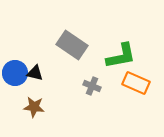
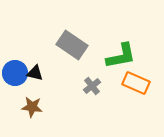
gray cross: rotated 30 degrees clockwise
brown star: moved 2 px left
